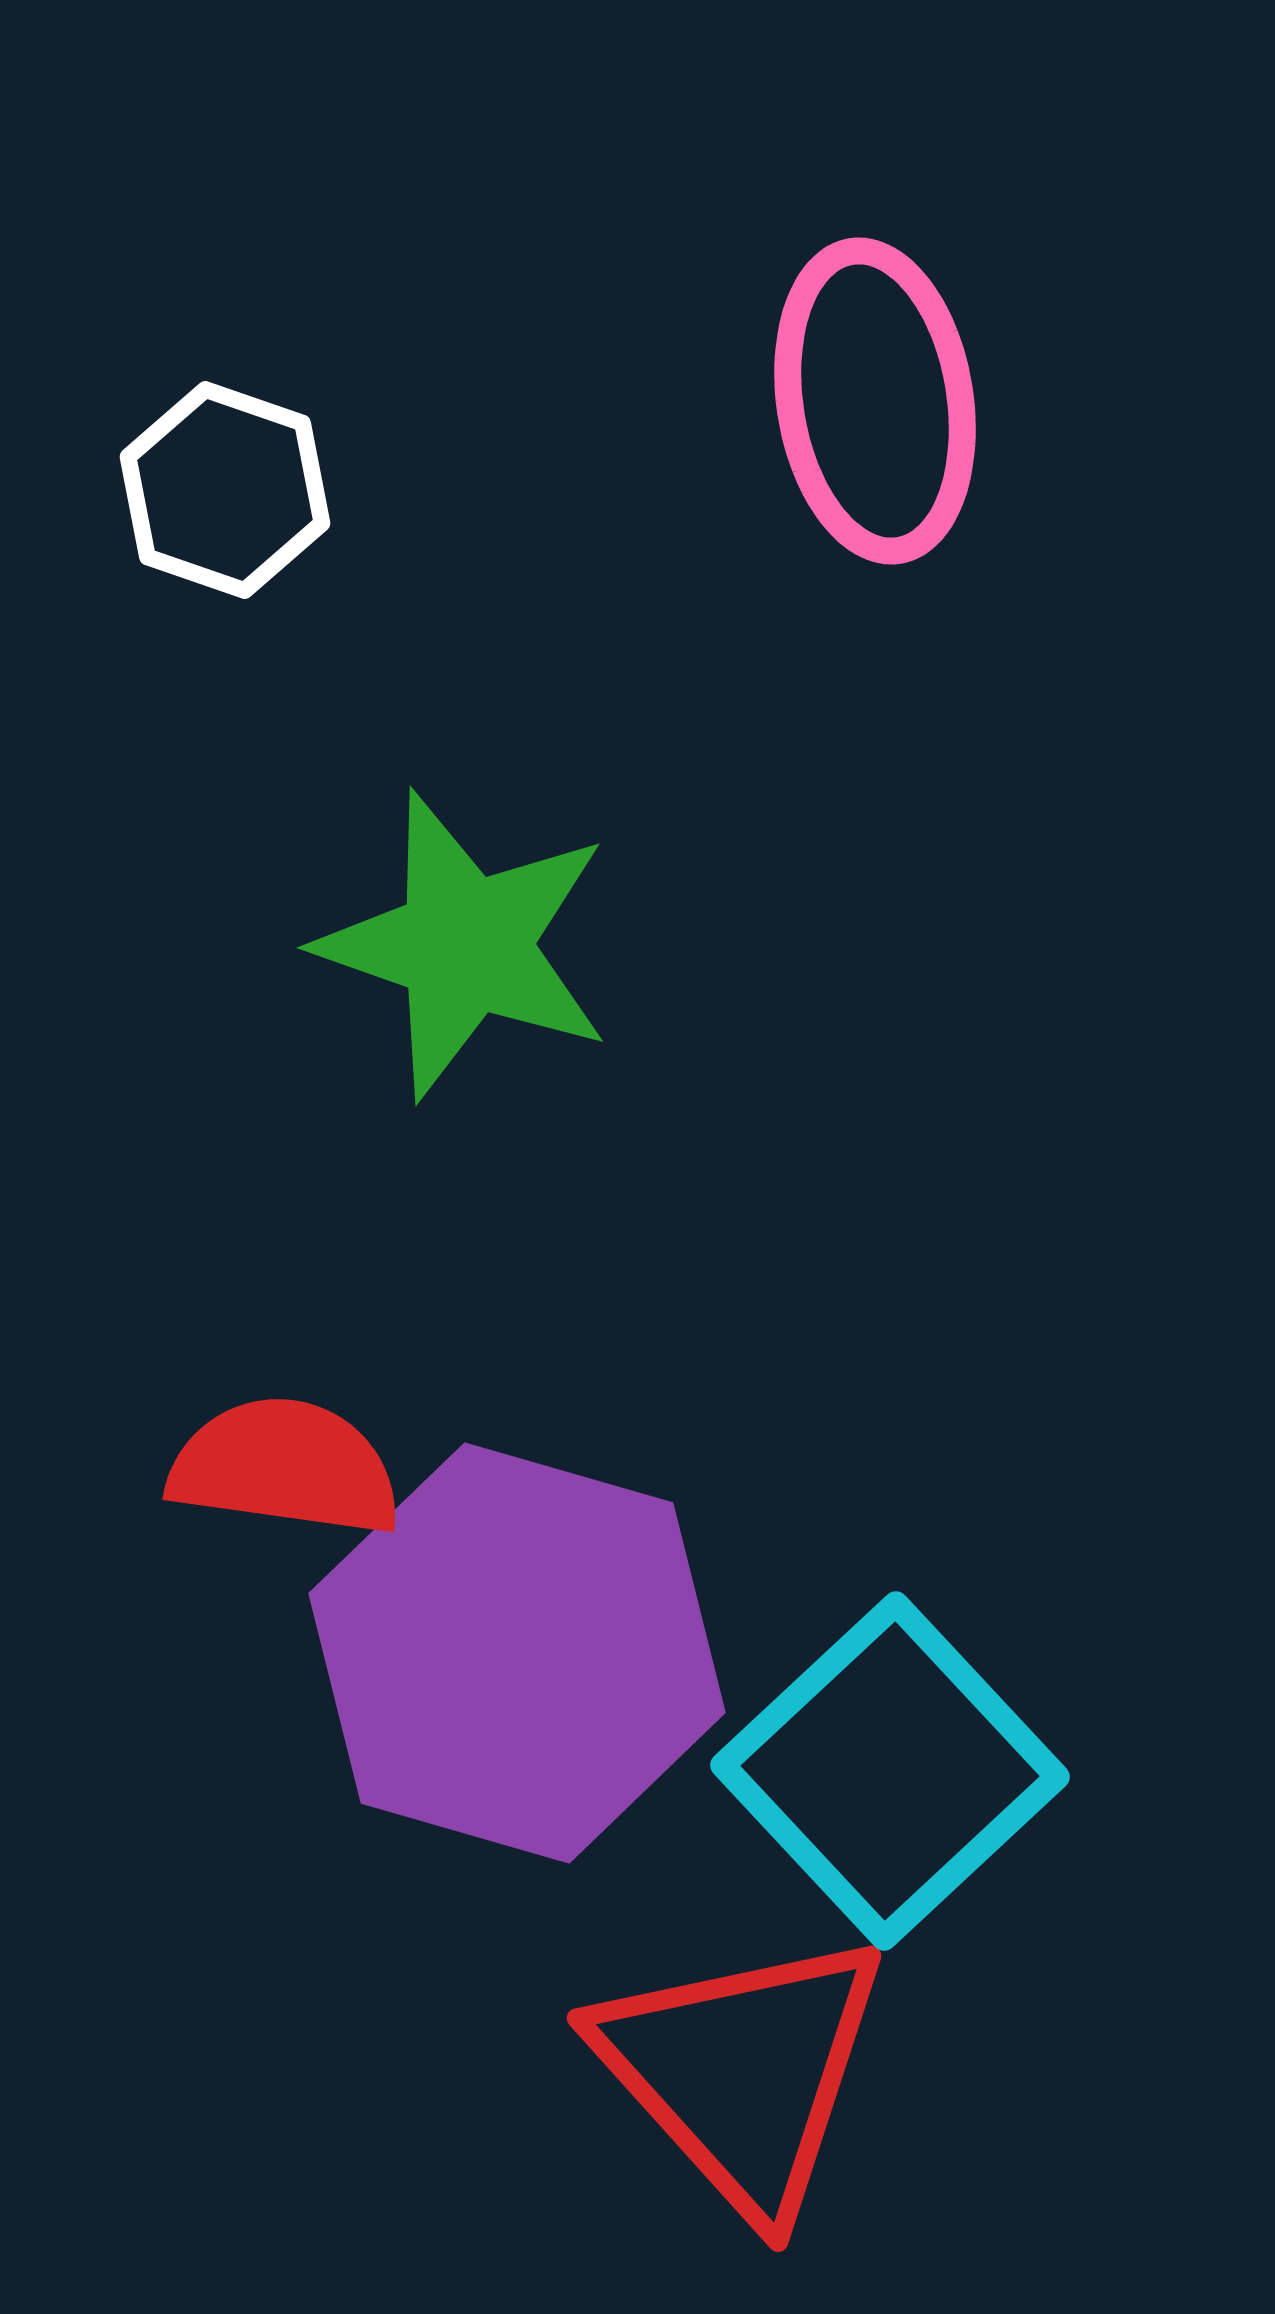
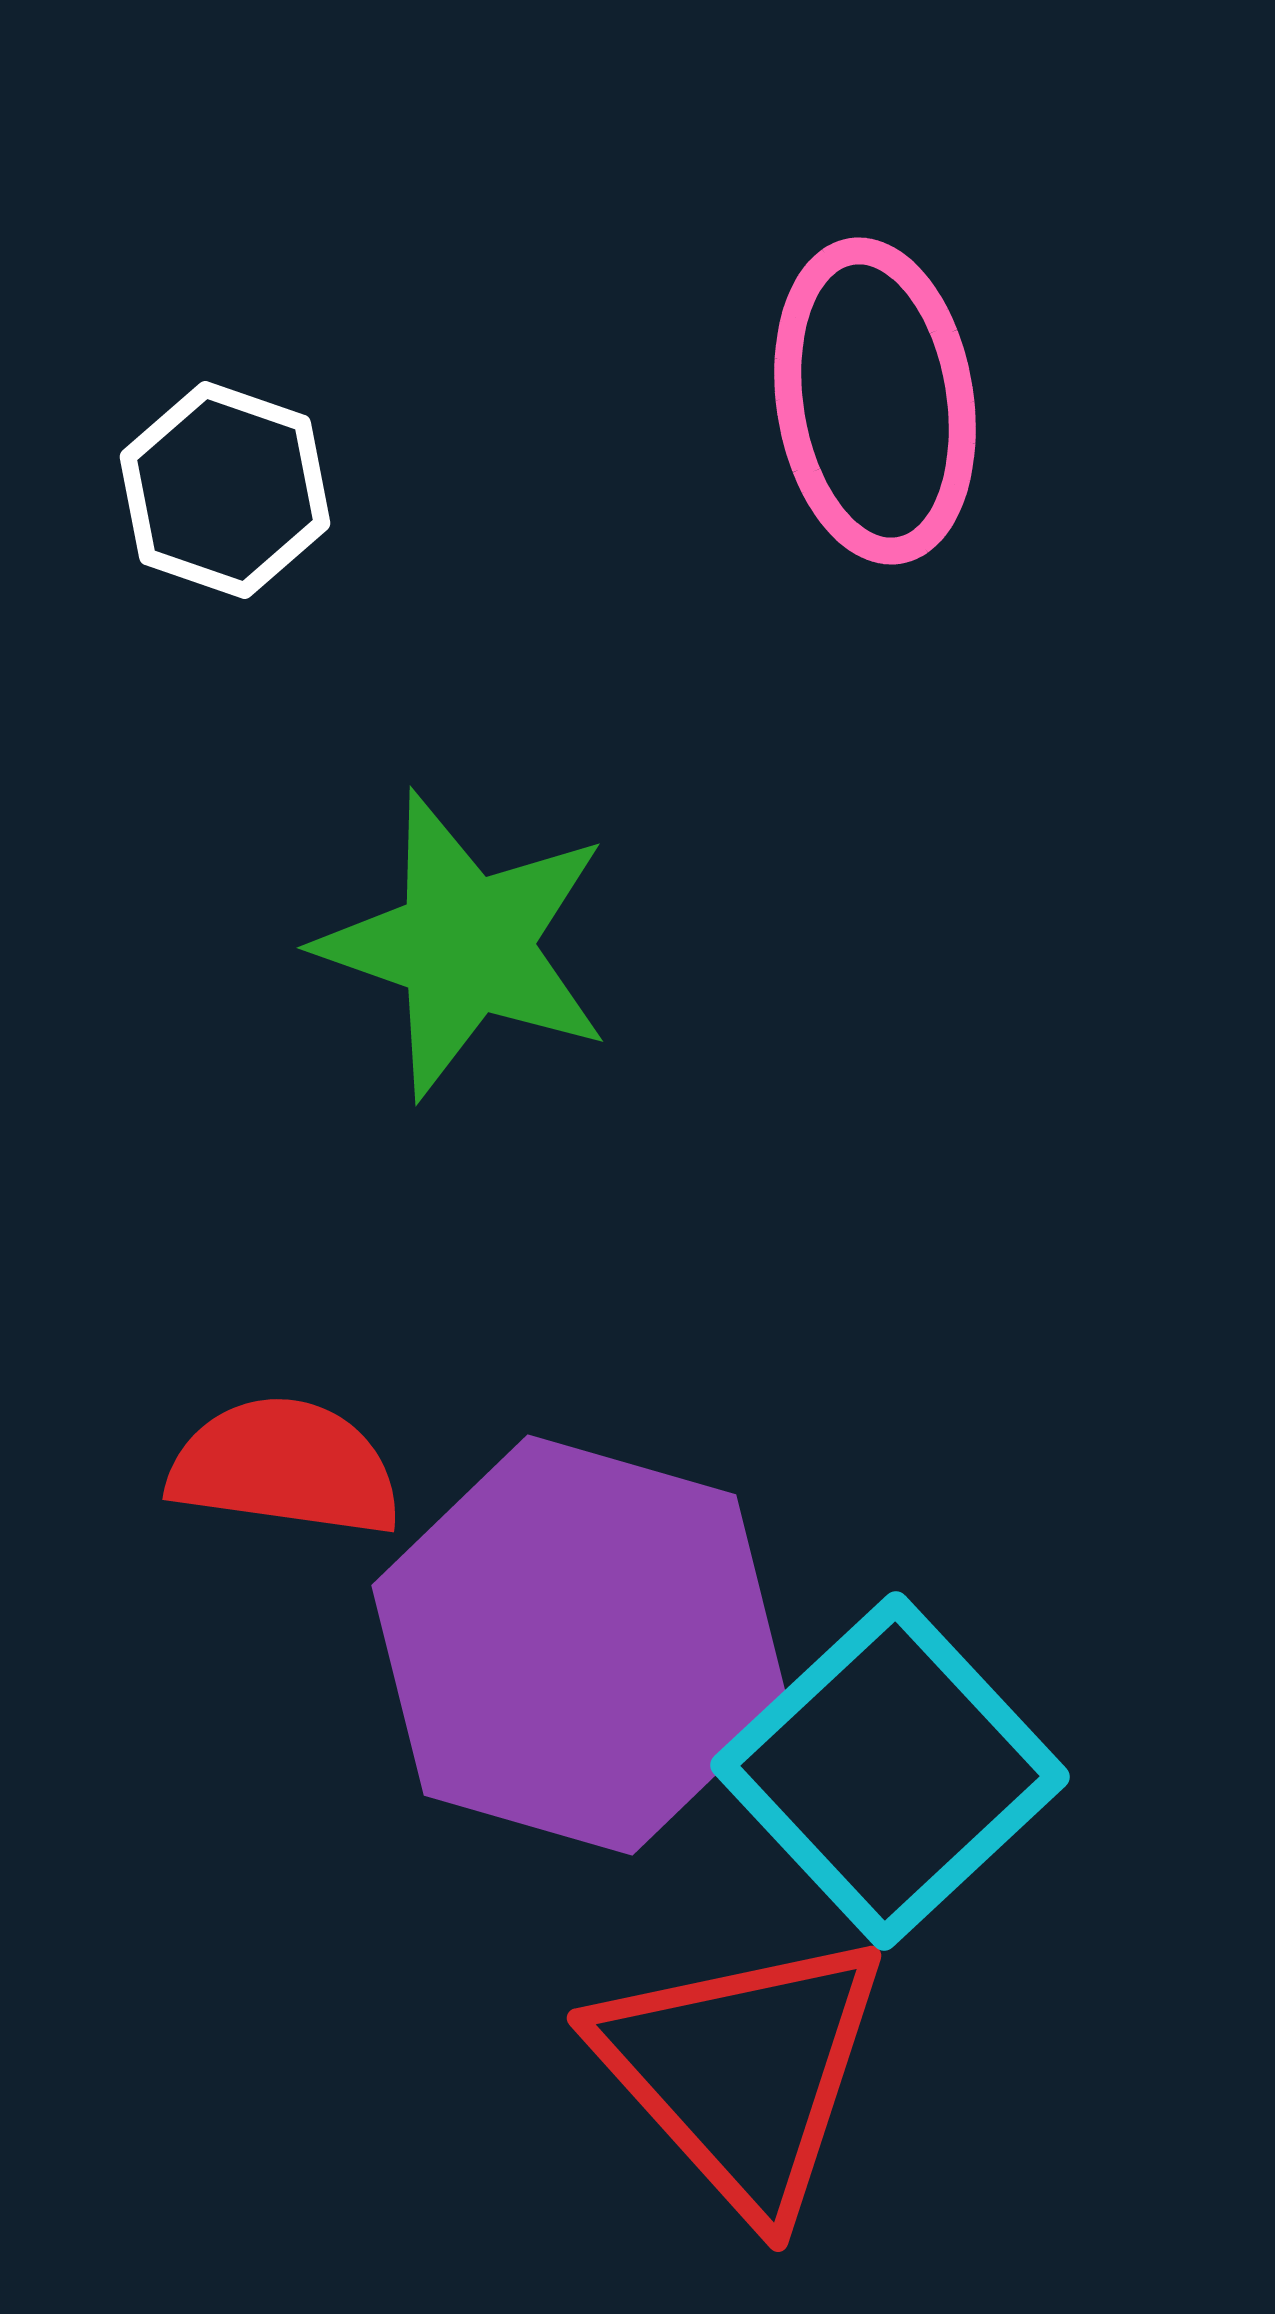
purple hexagon: moved 63 px right, 8 px up
